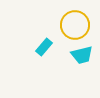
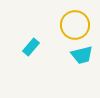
cyan rectangle: moved 13 px left
